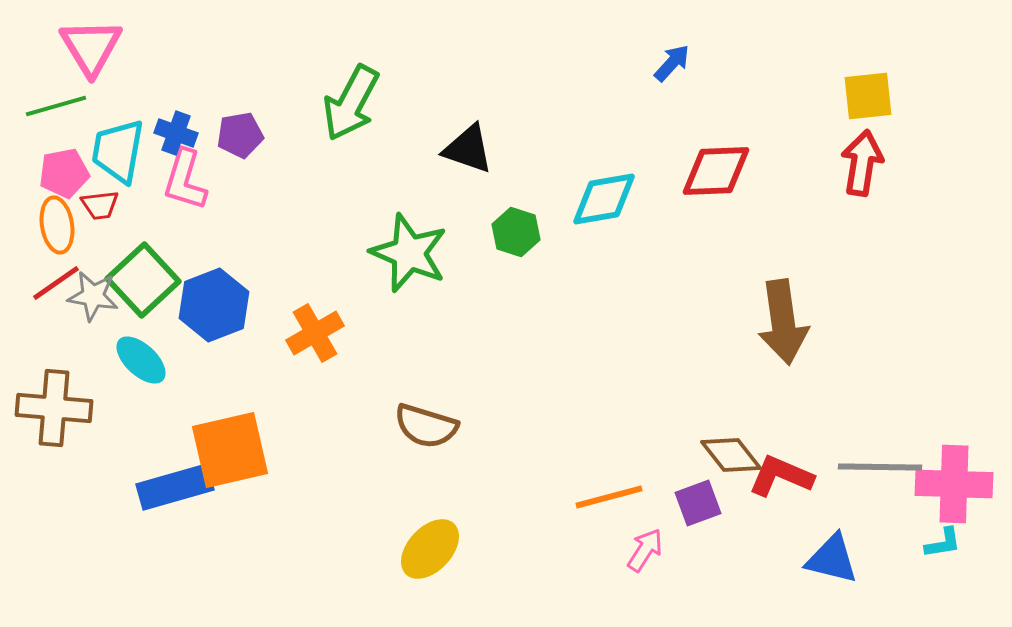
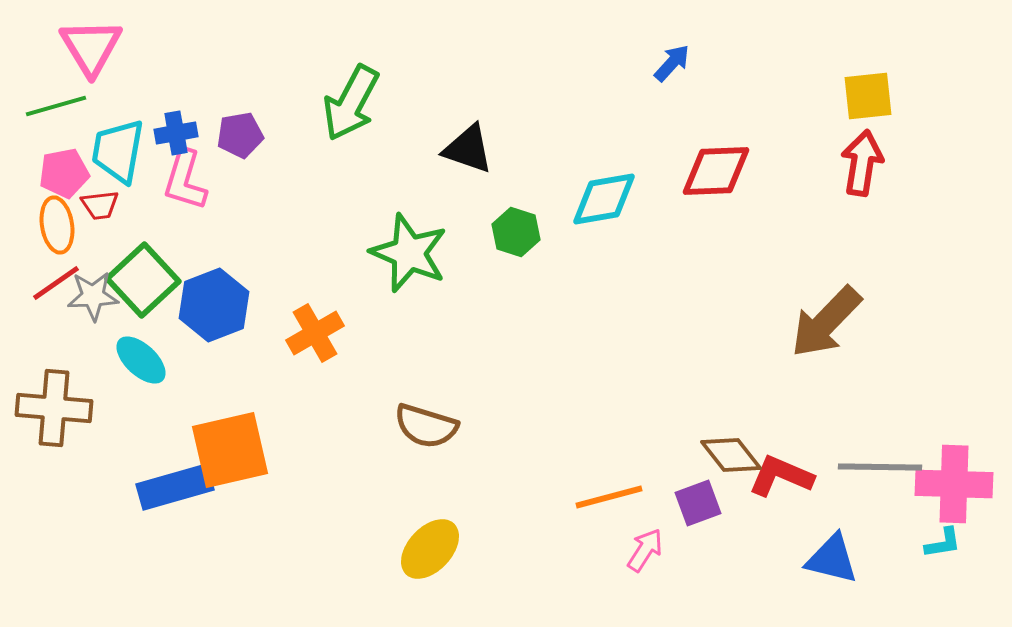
blue cross: rotated 30 degrees counterclockwise
gray star: rotated 12 degrees counterclockwise
brown arrow: moved 43 px right; rotated 52 degrees clockwise
